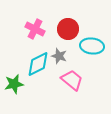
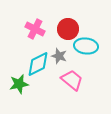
cyan ellipse: moved 6 px left
green star: moved 5 px right
